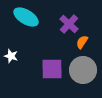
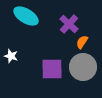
cyan ellipse: moved 1 px up
gray circle: moved 3 px up
